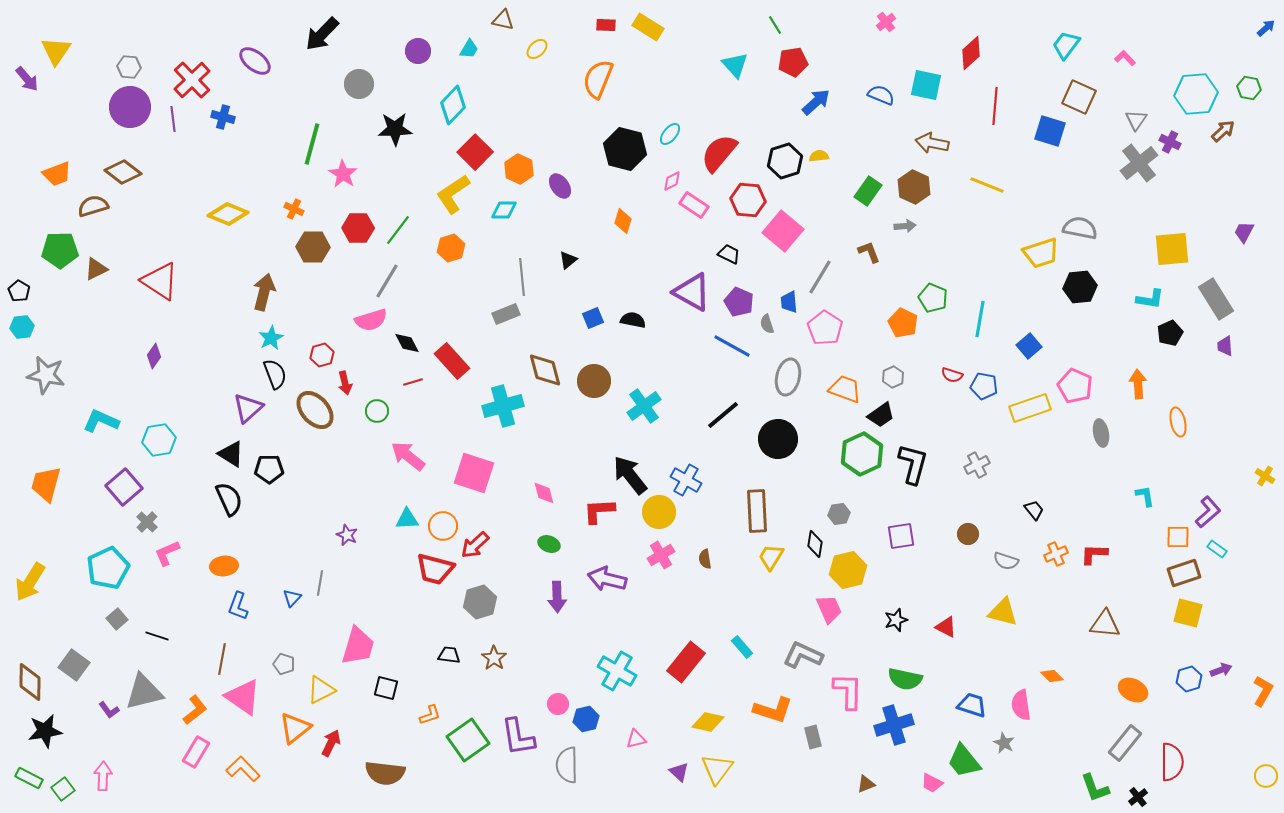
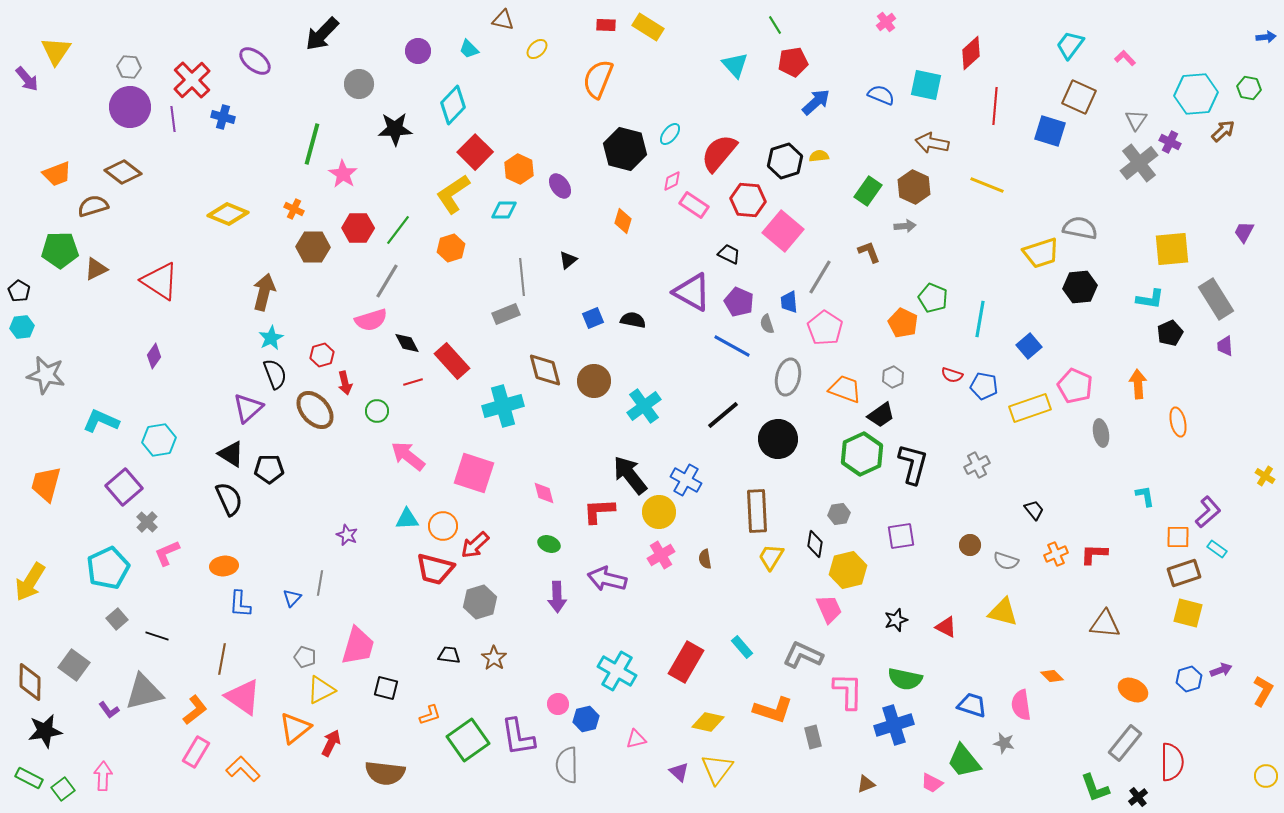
blue arrow at (1266, 28): moved 9 px down; rotated 36 degrees clockwise
cyan trapezoid at (1066, 45): moved 4 px right
cyan trapezoid at (469, 49): rotated 105 degrees clockwise
brown circle at (968, 534): moved 2 px right, 11 px down
blue L-shape at (238, 606): moved 2 px right, 2 px up; rotated 16 degrees counterclockwise
red rectangle at (686, 662): rotated 9 degrees counterclockwise
gray pentagon at (284, 664): moved 21 px right, 7 px up
gray star at (1004, 743): rotated 15 degrees counterclockwise
